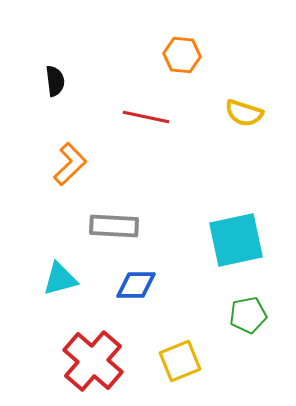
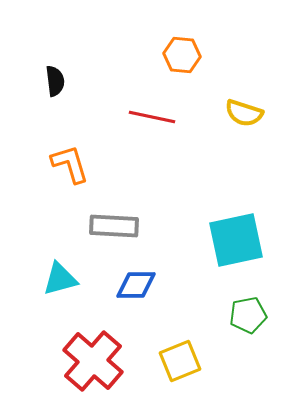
red line: moved 6 px right
orange L-shape: rotated 63 degrees counterclockwise
